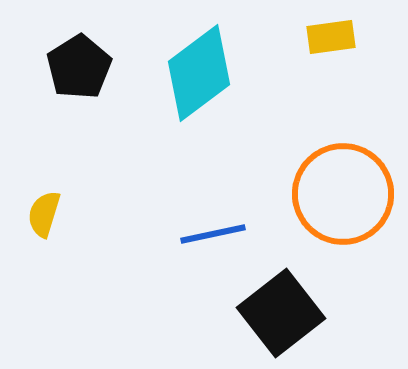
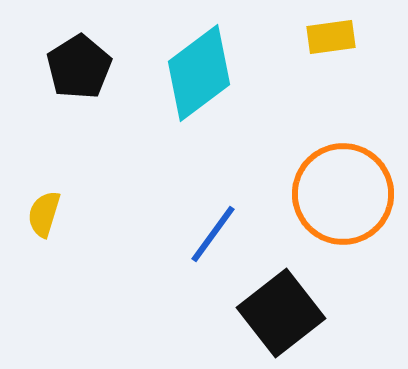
blue line: rotated 42 degrees counterclockwise
